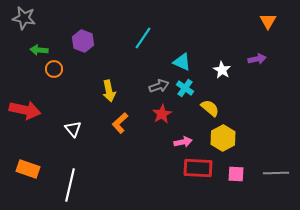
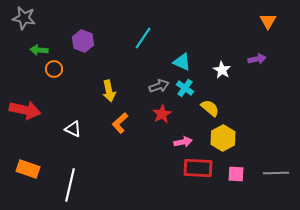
white triangle: rotated 24 degrees counterclockwise
